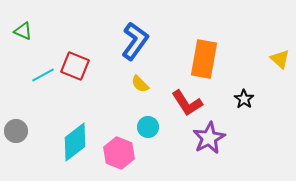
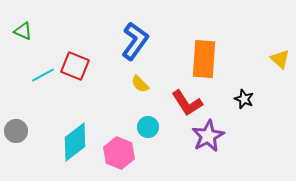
orange rectangle: rotated 6 degrees counterclockwise
black star: rotated 12 degrees counterclockwise
purple star: moved 1 px left, 2 px up
